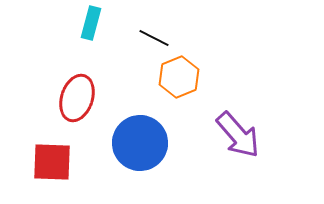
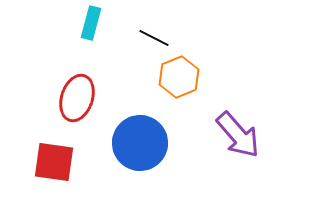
red square: moved 2 px right; rotated 6 degrees clockwise
